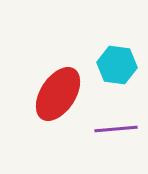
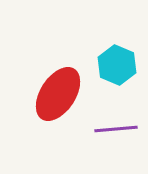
cyan hexagon: rotated 15 degrees clockwise
